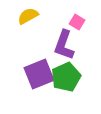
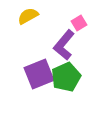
pink square: moved 2 px right, 1 px down; rotated 28 degrees clockwise
purple L-shape: rotated 20 degrees clockwise
